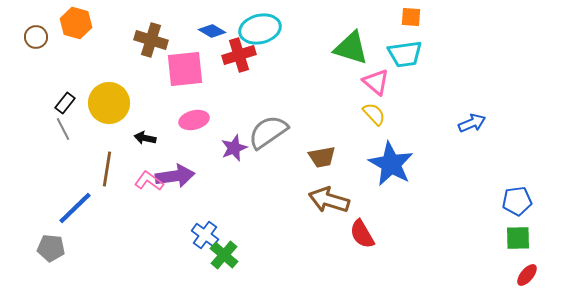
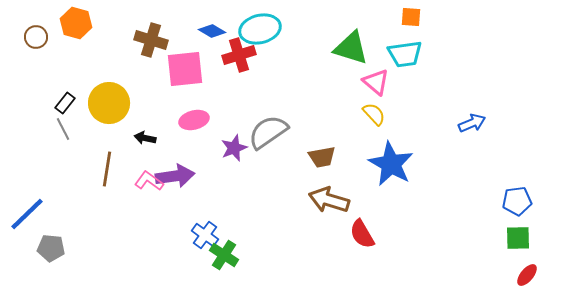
blue line: moved 48 px left, 6 px down
green cross: rotated 8 degrees counterclockwise
